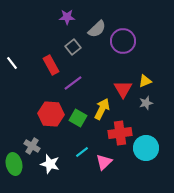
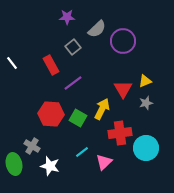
white star: moved 2 px down
